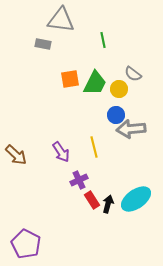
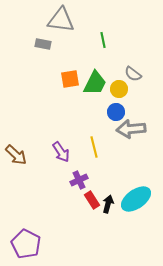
blue circle: moved 3 px up
